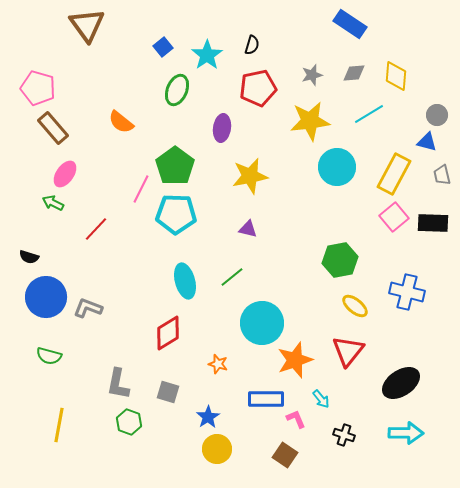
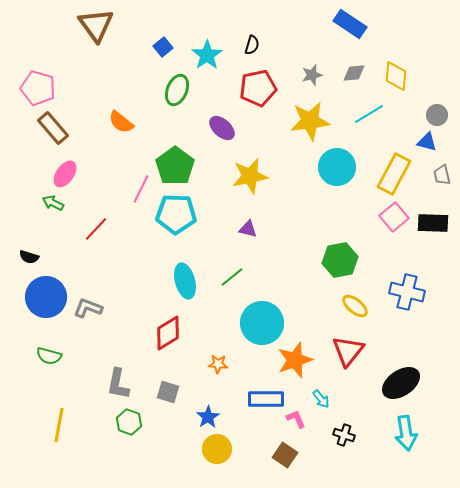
brown triangle at (87, 25): moved 9 px right
purple ellipse at (222, 128): rotated 56 degrees counterclockwise
orange star at (218, 364): rotated 12 degrees counterclockwise
cyan arrow at (406, 433): rotated 80 degrees clockwise
